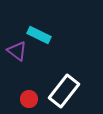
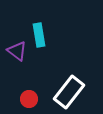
cyan rectangle: rotated 55 degrees clockwise
white rectangle: moved 5 px right, 1 px down
